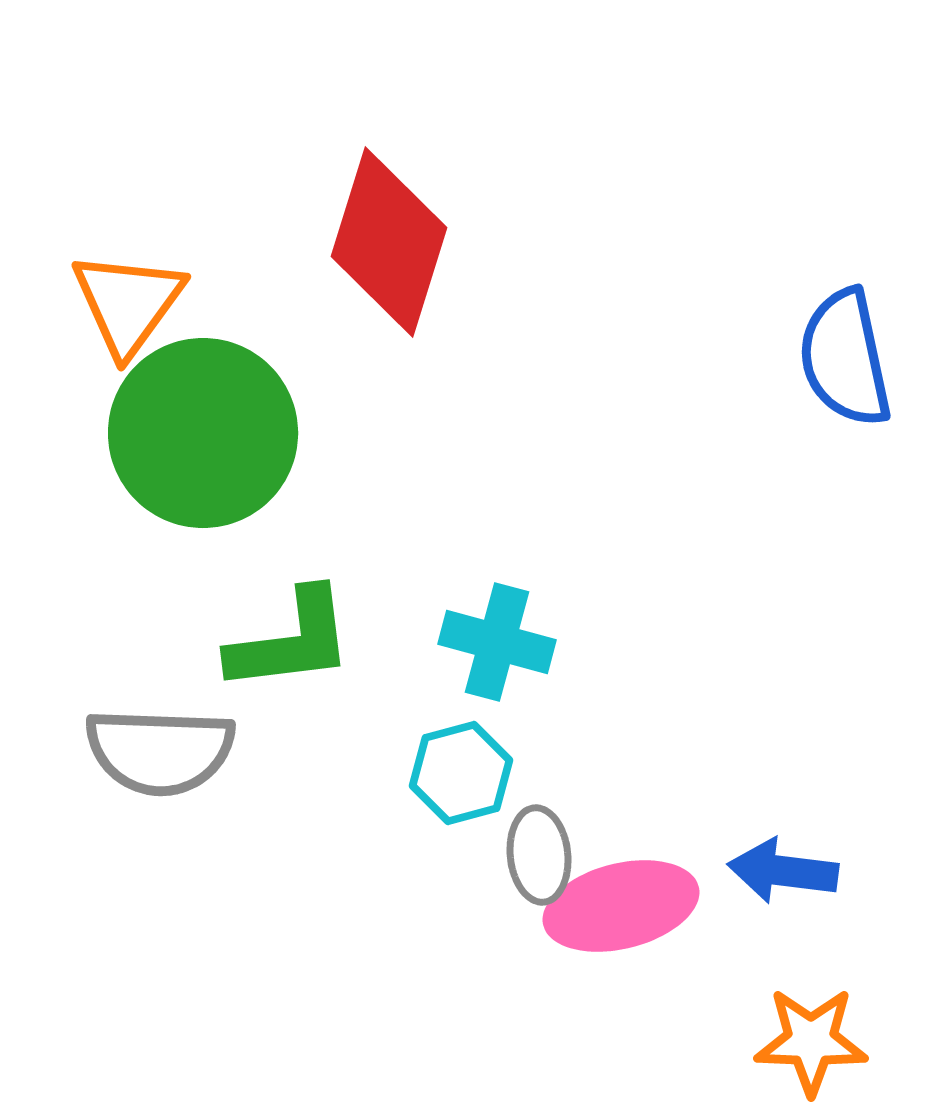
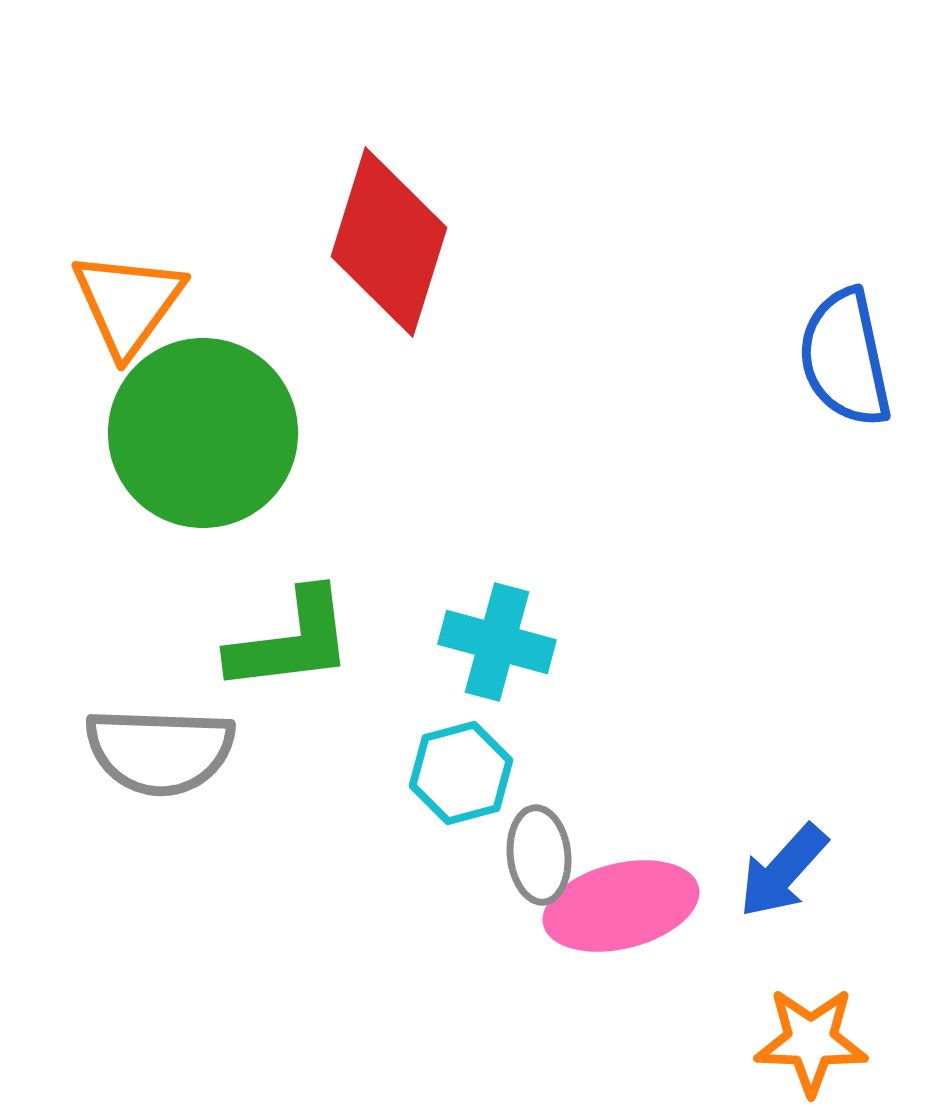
blue arrow: rotated 55 degrees counterclockwise
